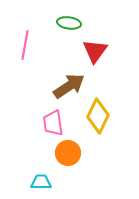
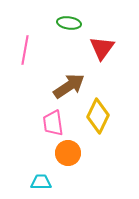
pink line: moved 5 px down
red triangle: moved 7 px right, 3 px up
